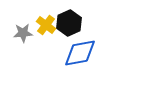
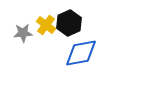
blue diamond: moved 1 px right
